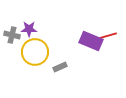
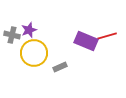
purple star: moved 1 px down; rotated 21 degrees counterclockwise
purple rectangle: moved 5 px left
yellow circle: moved 1 px left, 1 px down
